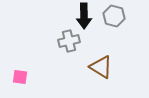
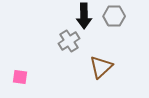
gray hexagon: rotated 15 degrees counterclockwise
gray cross: rotated 20 degrees counterclockwise
brown triangle: rotated 45 degrees clockwise
